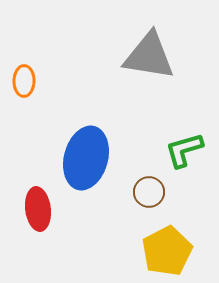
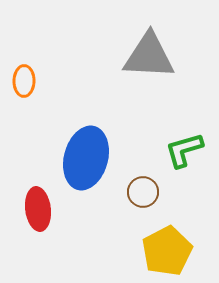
gray triangle: rotated 6 degrees counterclockwise
brown circle: moved 6 px left
